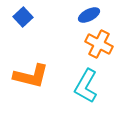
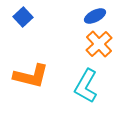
blue ellipse: moved 6 px right, 1 px down
orange cross: rotated 20 degrees clockwise
